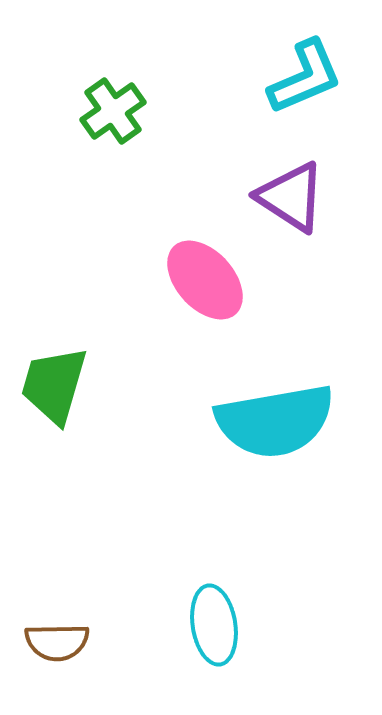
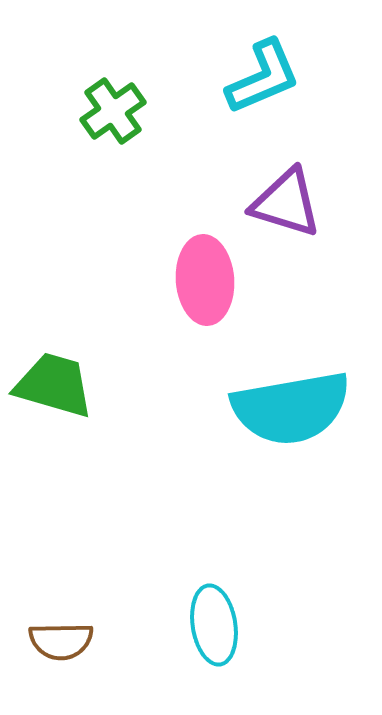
cyan L-shape: moved 42 px left
purple triangle: moved 5 px left, 6 px down; rotated 16 degrees counterclockwise
pink ellipse: rotated 38 degrees clockwise
green trapezoid: rotated 90 degrees clockwise
cyan semicircle: moved 16 px right, 13 px up
brown semicircle: moved 4 px right, 1 px up
